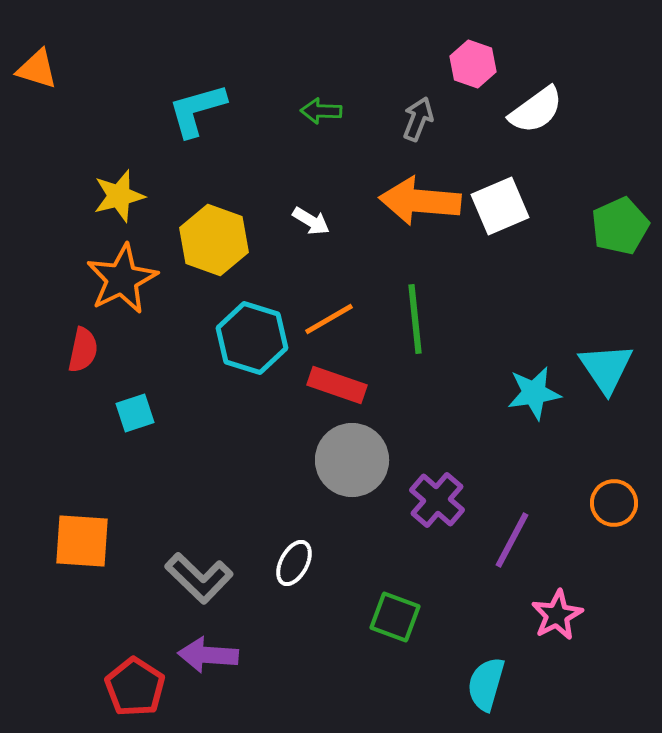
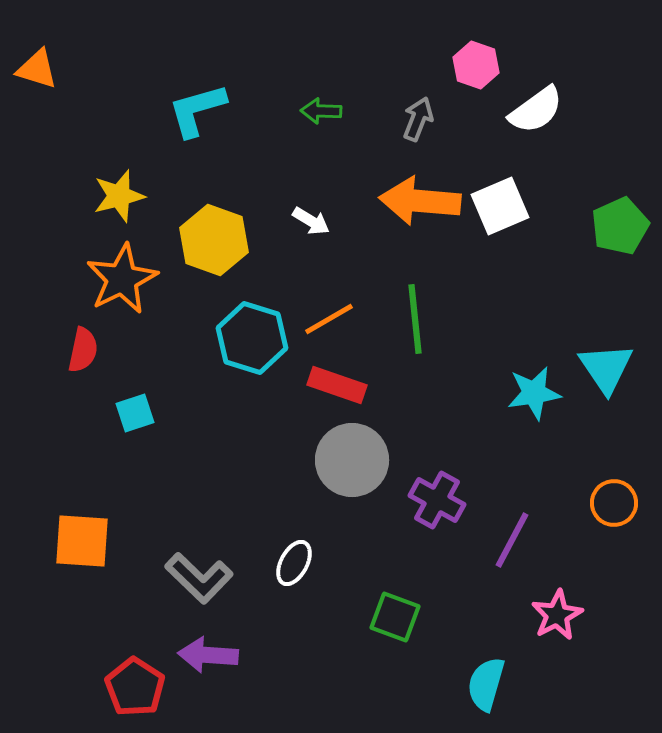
pink hexagon: moved 3 px right, 1 px down
purple cross: rotated 12 degrees counterclockwise
